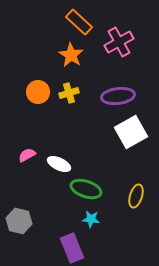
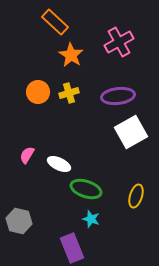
orange rectangle: moved 24 px left
pink semicircle: rotated 30 degrees counterclockwise
cyan star: rotated 12 degrees clockwise
